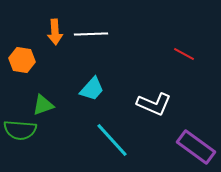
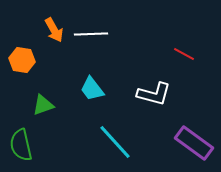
orange arrow: moved 1 px left, 2 px up; rotated 25 degrees counterclockwise
cyan trapezoid: rotated 100 degrees clockwise
white L-shape: moved 10 px up; rotated 8 degrees counterclockwise
green semicircle: moved 1 px right, 15 px down; rotated 72 degrees clockwise
cyan line: moved 3 px right, 2 px down
purple rectangle: moved 2 px left, 4 px up
